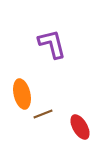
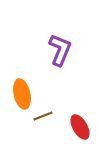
purple L-shape: moved 8 px right, 6 px down; rotated 36 degrees clockwise
brown line: moved 2 px down
